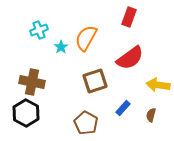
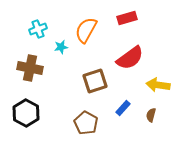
red rectangle: moved 2 px left, 1 px down; rotated 54 degrees clockwise
cyan cross: moved 1 px left, 1 px up
orange semicircle: moved 8 px up
cyan star: rotated 24 degrees clockwise
brown cross: moved 2 px left, 14 px up
